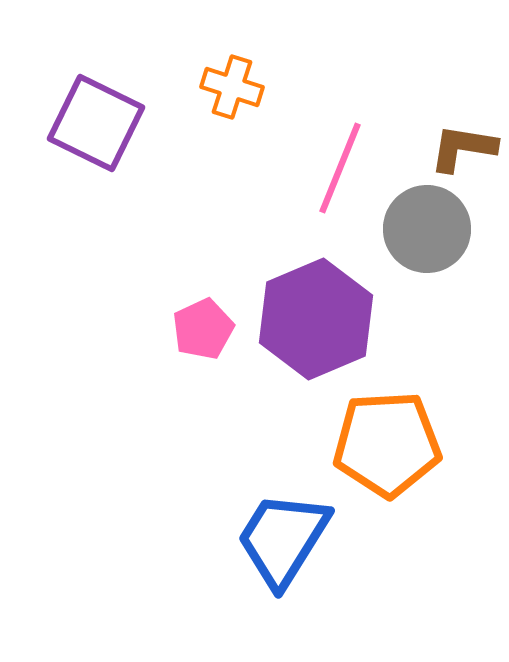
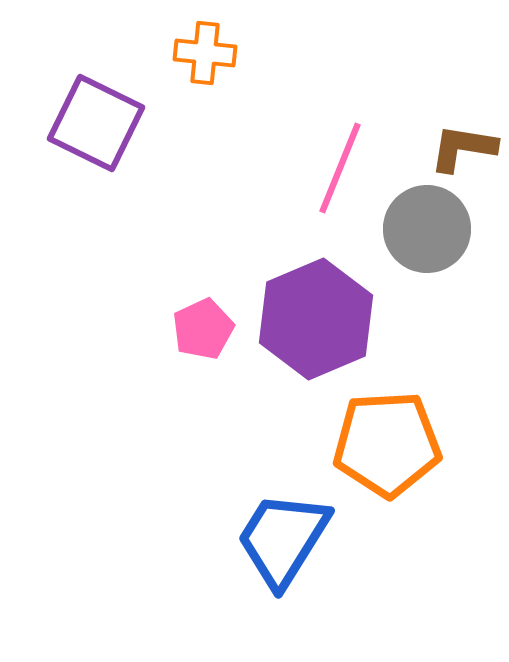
orange cross: moved 27 px left, 34 px up; rotated 12 degrees counterclockwise
